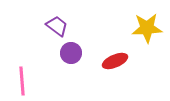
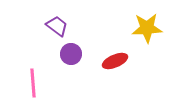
purple circle: moved 1 px down
pink line: moved 11 px right, 2 px down
